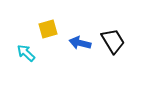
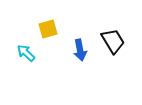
blue arrow: moved 7 px down; rotated 115 degrees counterclockwise
